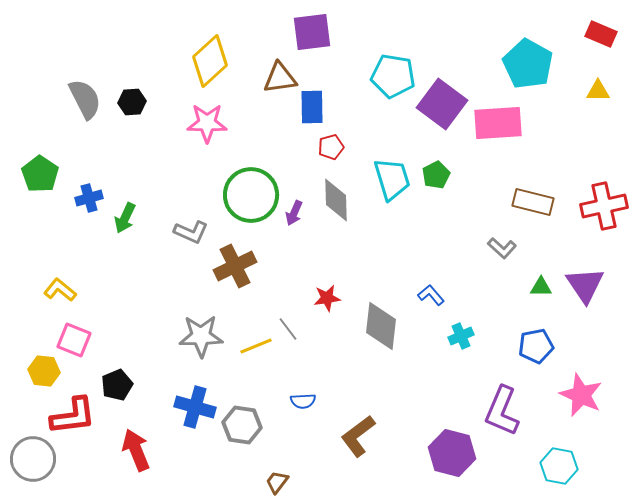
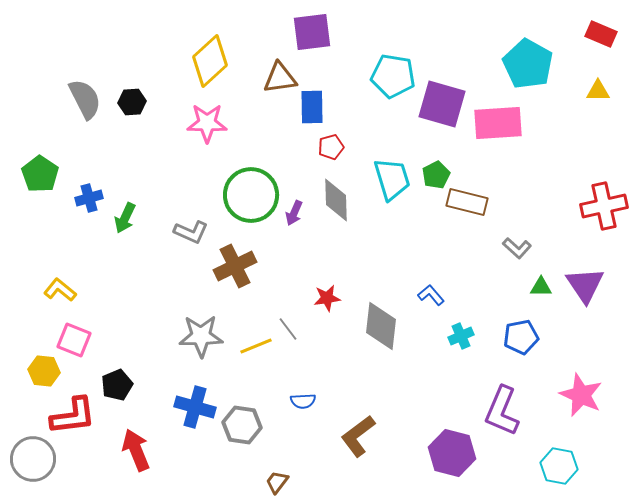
purple square at (442, 104): rotated 21 degrees counterclockwise
brown rectangle at (533, 202): moved 66 px left
gray L-shape at (502, 248): moved 15 px right
blue pentagon at (536, 346): moved 15 px left, 9 px up
